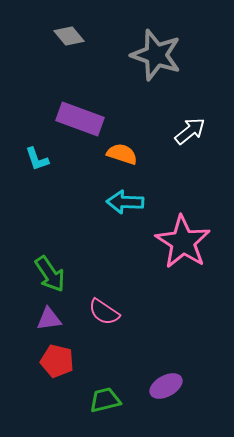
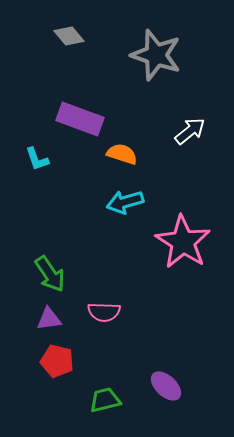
cyan arrow: rotated 18 degrees counterclockwise
pink semicircle: rotated 32 degrees counterclockwise
purple ellipse: rotated 72 degrees clockwise
